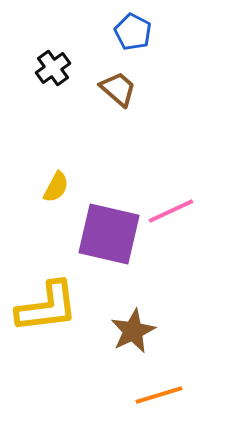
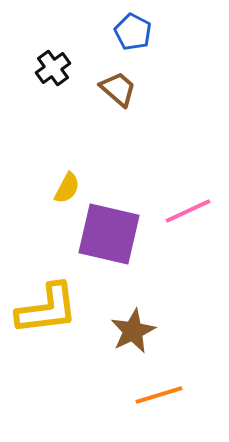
yellow semicircle: moved 11 px right, 1 px down
pink line: moved 17 px right
yellow L-shape: moved 2 px down
